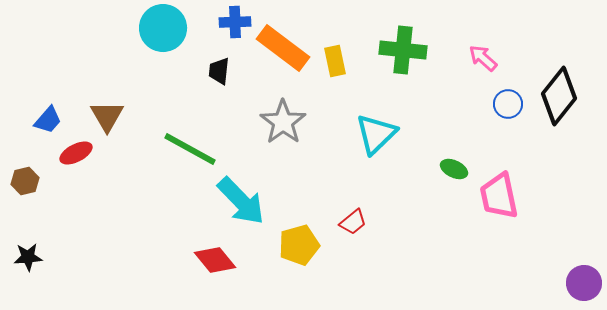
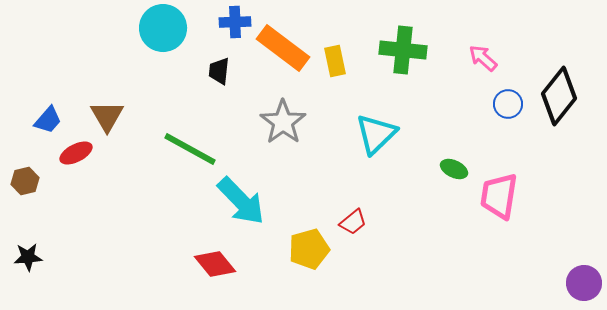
pink trapezoid: rotated 21 degrees clockwise
yellow pentagon: moved 10 px right, 4 px down
red diamond: moved 4 px down
